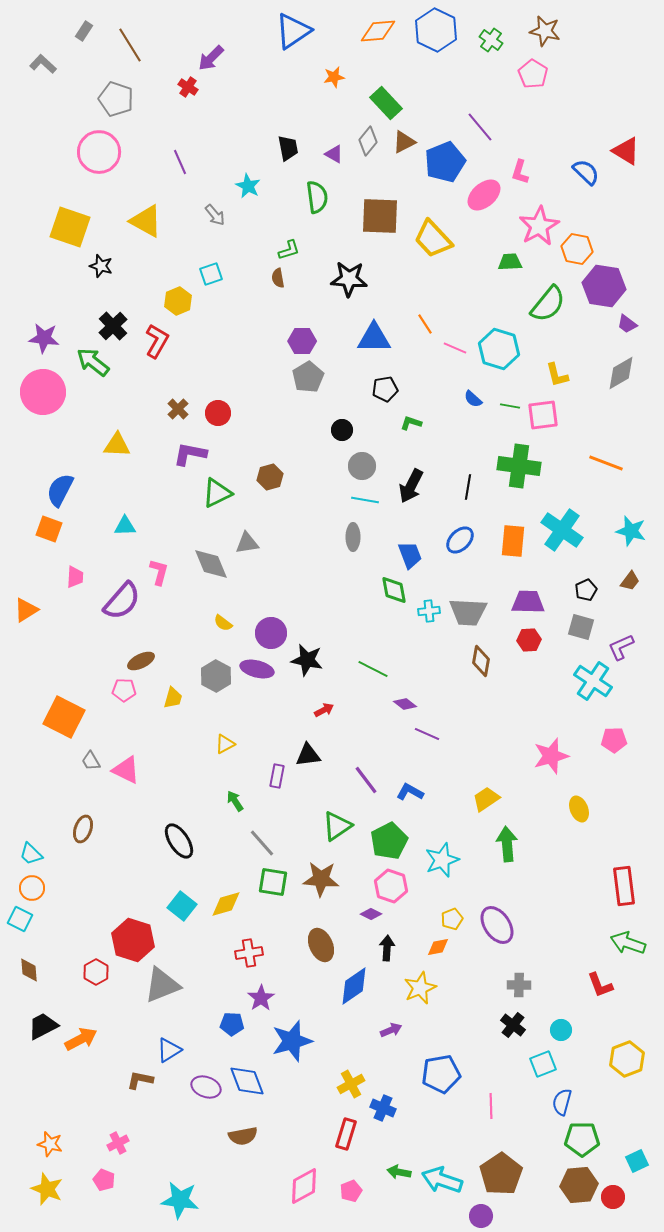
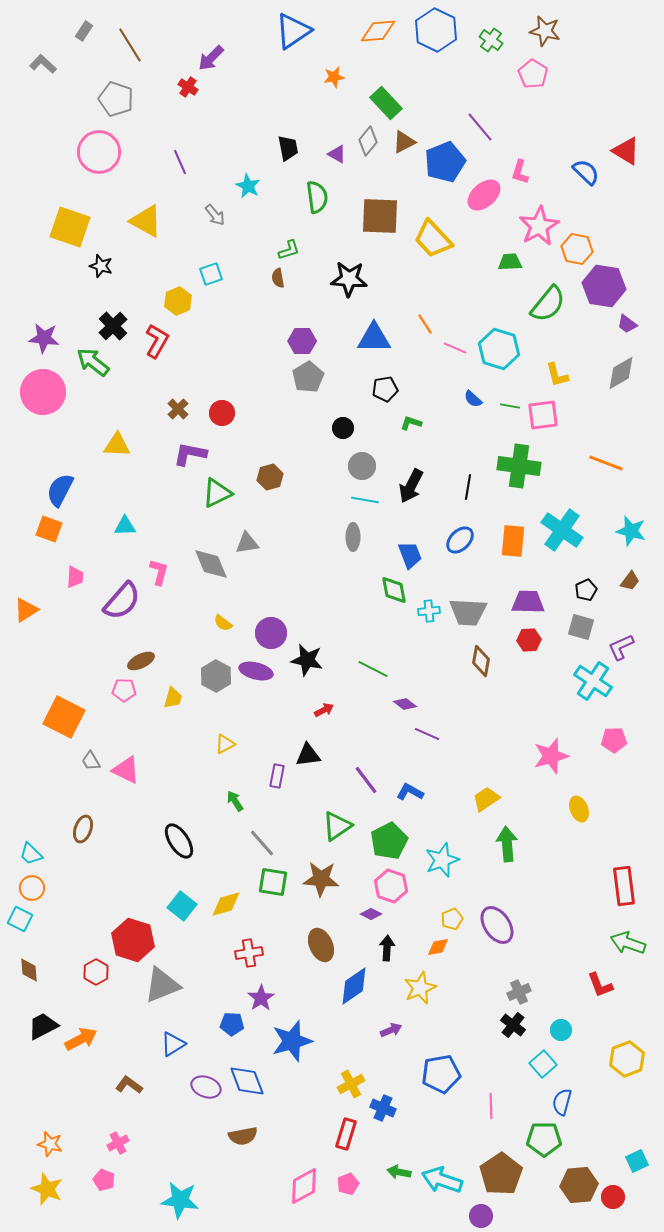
purple triangle at (334, 154): moved 3 px right
red circle at (218, 413): moved 4 px right
black circle at (342, 430): moved 1 px right, 2 px up
purple ellipse at (257, 669): moved 1 px left, 2 px down
gray cross at (519, 985): moved 7 px down; rotated 25 degrees counterclockwise
blue triangle at (169, 1050): moved 4 px right, 6 px up
cyan square at (543, 1064): rotated 20 degrees counterclockwise
brown L-shape at (140, 1080): moved 11 px left, 5 px down; rotated 24 degrees clockwise
green pentagon at (582, 1139): moved 38 px left
pink pentagon at (351, 1191): moved 3 px left, 7 px up
